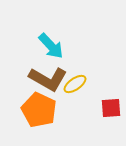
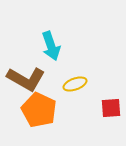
cyan arrow: rotated 24 degrees clockwise
brown L-shape: moved 22 px left
yellow ellipse: rotated 15 degrees clockwise
